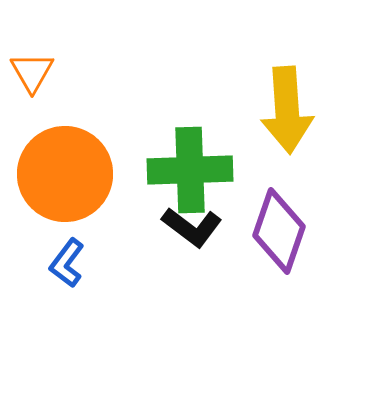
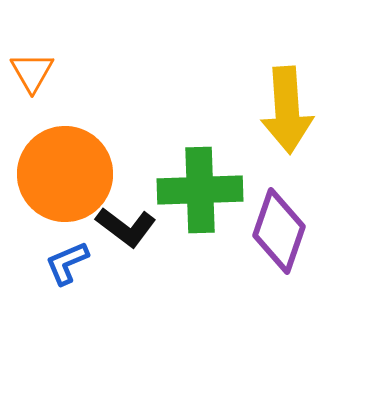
green cross: moved 10 px right, 20 px down
black L-shape: moved 66 px left
blue L-shape: rotated 30 degrees clockwise
